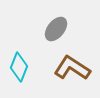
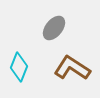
gray ellipse: moved 2 px left, 1 px up
